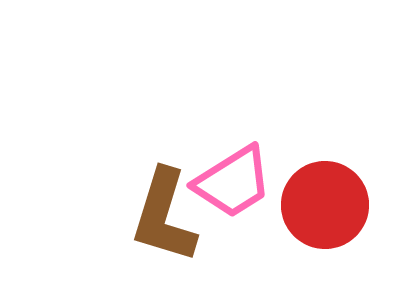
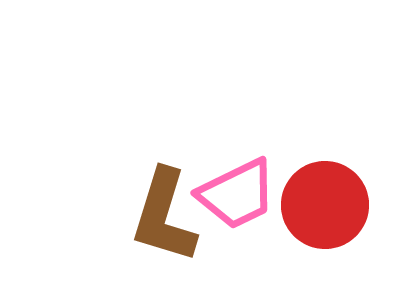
pink trapezoid: moved 4 px right, 12 px down; rotated 6 degrees clockwise
